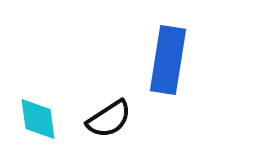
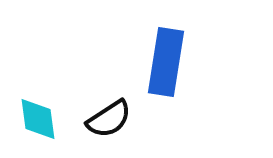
blue rectangle: moved 2 px left, 2 px down
